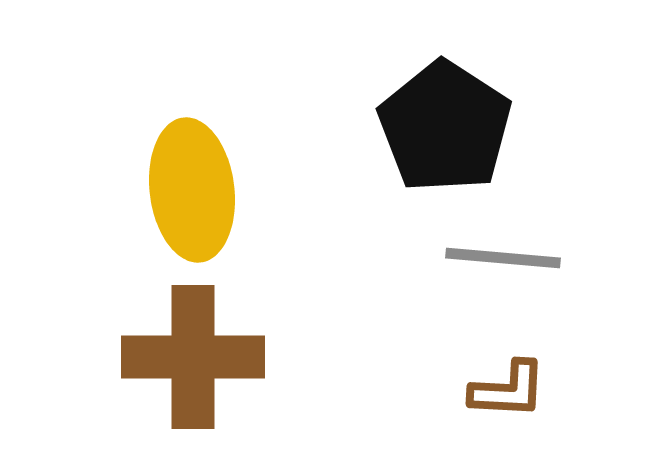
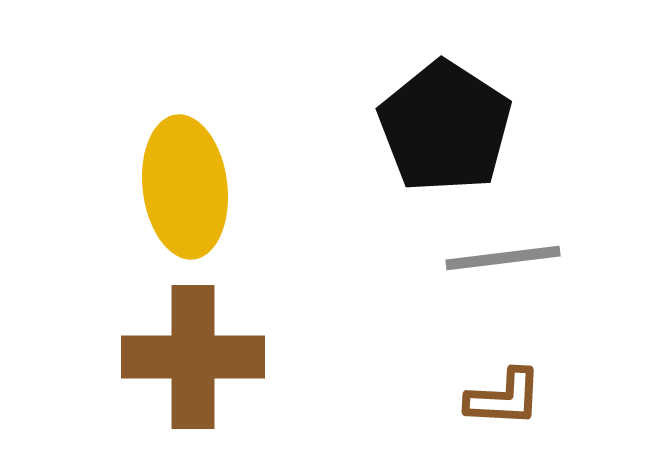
yellow ellipse: moved 7 px left, 3 px up
gray line: rotated 12 degrees counterclockwise
brown L-shape: moved 4 px left, 8 px down
